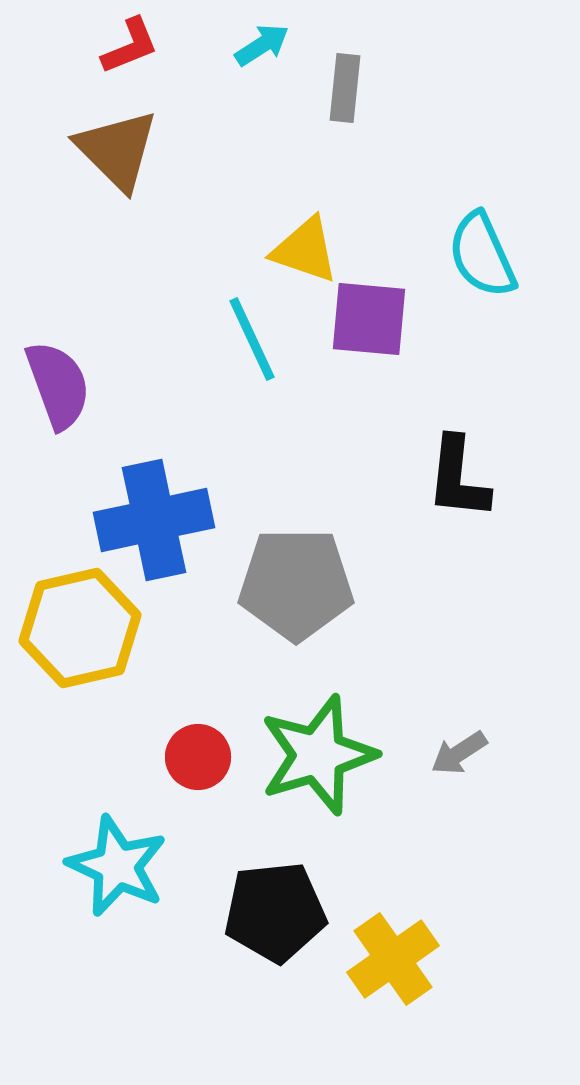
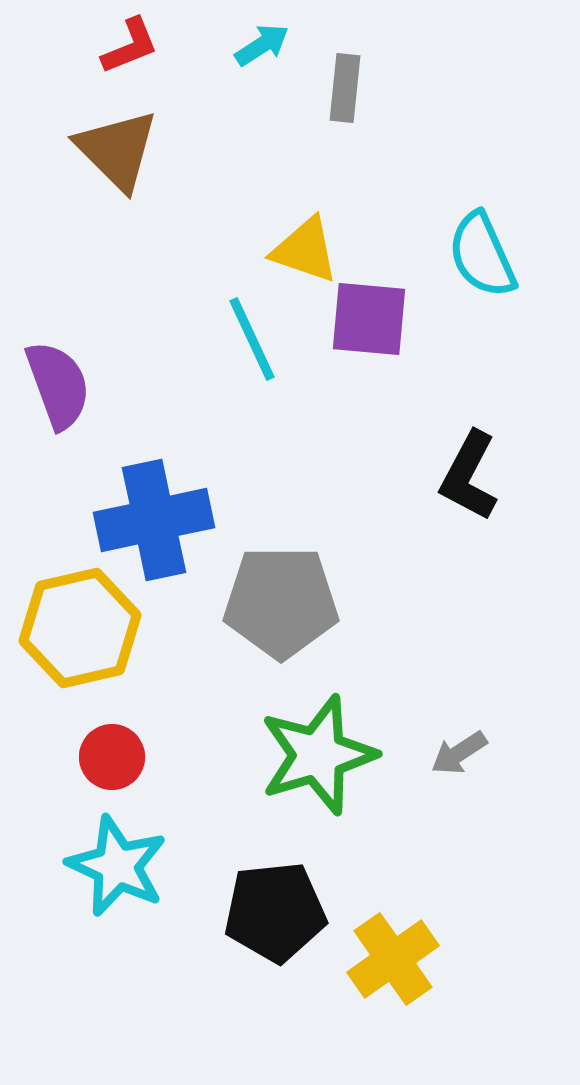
black L-shape: moved 11 px right, 2 px up; rotated 22 degrees clockwise
gray pentagon: moved 15 px left, 18 px down
red circle: moved 86 px left
